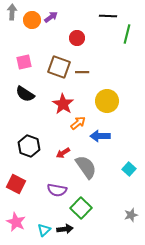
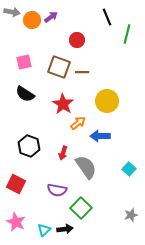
gray arrow: rotated 98 degrees clockwise
black line: moved 1 px left, 1 px down; rotated 66 degrees clockwise
red circle: moved 2 px down
red arrow: rotated 40 degrees counterclockwise
